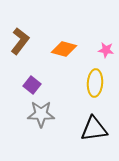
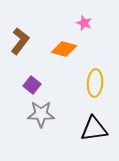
pink star: moved 22 px left, 27 px up; rotated 14 degrees clockwise
